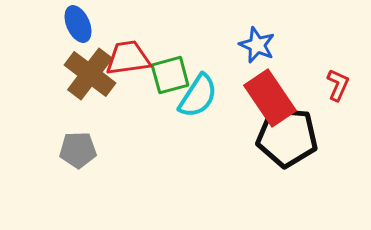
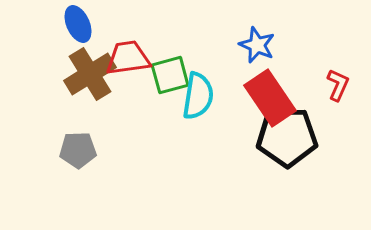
brown cross: rotated 21 degrees clockwise
cyan semicircle: rotated 24 degrees counterclockwise
black pentagon: rotated 6 degrees counterclockwise
